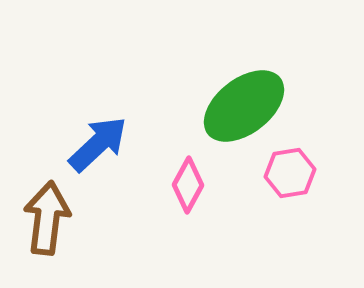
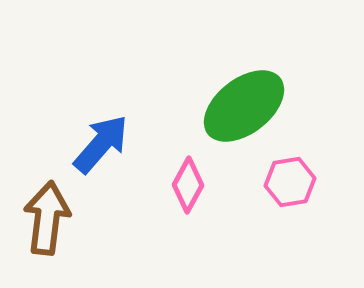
blue arrow: moved 3 px right; rotated 6 degrees counterclockwise
pink hexagon: moved 9 px down
